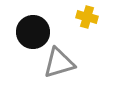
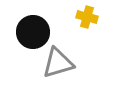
gray triangle: moved 1 px left
